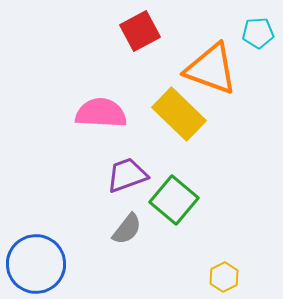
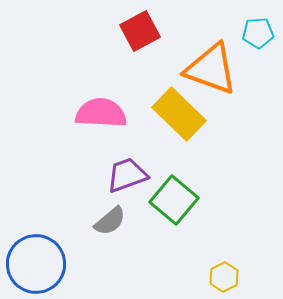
gray semicircle: moved 17 px left, 8 px up; rotated 12 degrees clockwise
